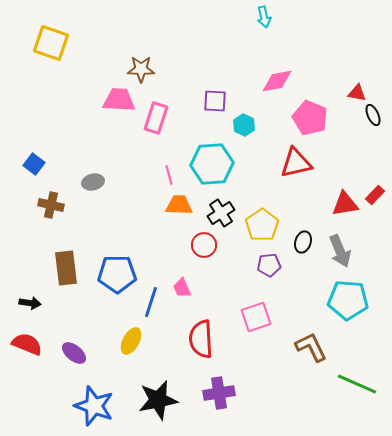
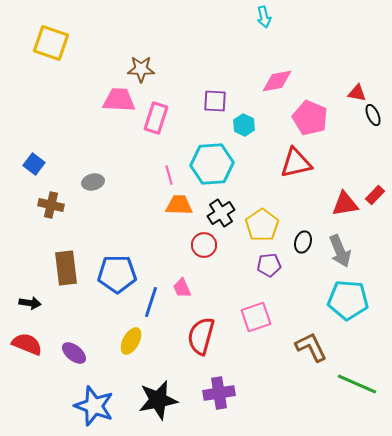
red semicircle at (201, 339): moved 3 px up; rotated 18 degrees clockwise
